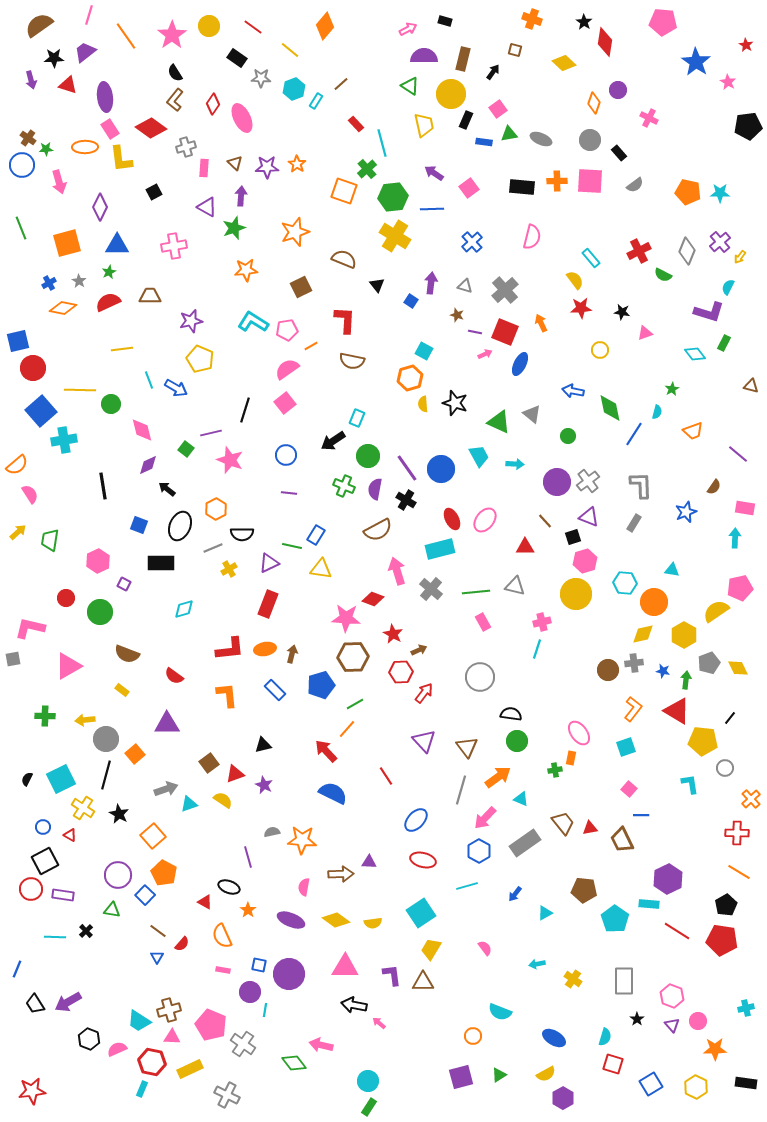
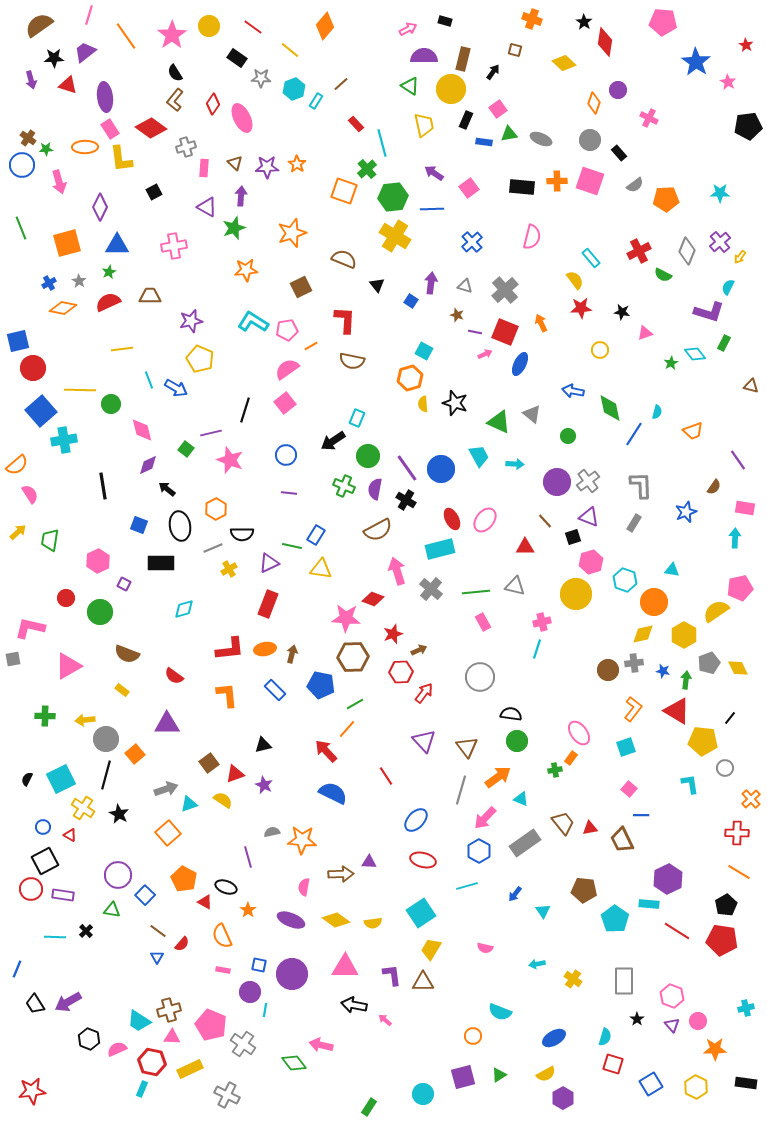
yellow circle at (451, 94): moved 5 px up
pink square at (590, 181): rotated 16 degrees clockwise
orange pentagon at (688, 192): moved 22 px left, 7 px down; rotated 15 degrees counterclockwise
orange star at (295, 232): moved 3 px left, 1 px down
green star at (672, 389): moved 1 px left, 26 px up
purple line at (738, 454): moved 6 px down; rotated 15 degrees clockwise
black ellipse at (180, 526): rotated 32 degrees counterclockwise
pink hexagon at (585, 561): moved 6 px right, 1 px down
cyan hexagon at (625, 583): moved 3 px up; rotated 15 degrees clockwise
red star at (393, 634): rotated 24 degrees clockwise
blue pentagon at (321, 685): rotated 28 degrees clockwise
orange rectangle at (571, 758): rotated 24 degrees clockwise
orange square at (153, 836): moved 15 px right, 3 px up
orange pentagon at (164, 873): moved 20 px right, 6 px down
black ellipse at (229, 887): moved 3 px left
cyan triangle at (545, 913): moved 2 px left, 2 px up; rotated 35 degrees counterclockwise
pink semicircle at (485, 948): rotated 140 degrees clockwise
purple circle at (289, 974): moved 3 px right
pink arrow at (379, 1023): moved 6 px right, 3 px up
blue ellipse at (554, 1038): rotated 60 degrees counterclockwise
purple square at (461, 1077): moved 2 px right
cyan circle at (368, 1081): moved 55 px right, 13 px down
